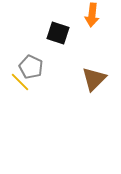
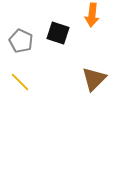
gray pentagon: moved 10 px left, 26 px up
